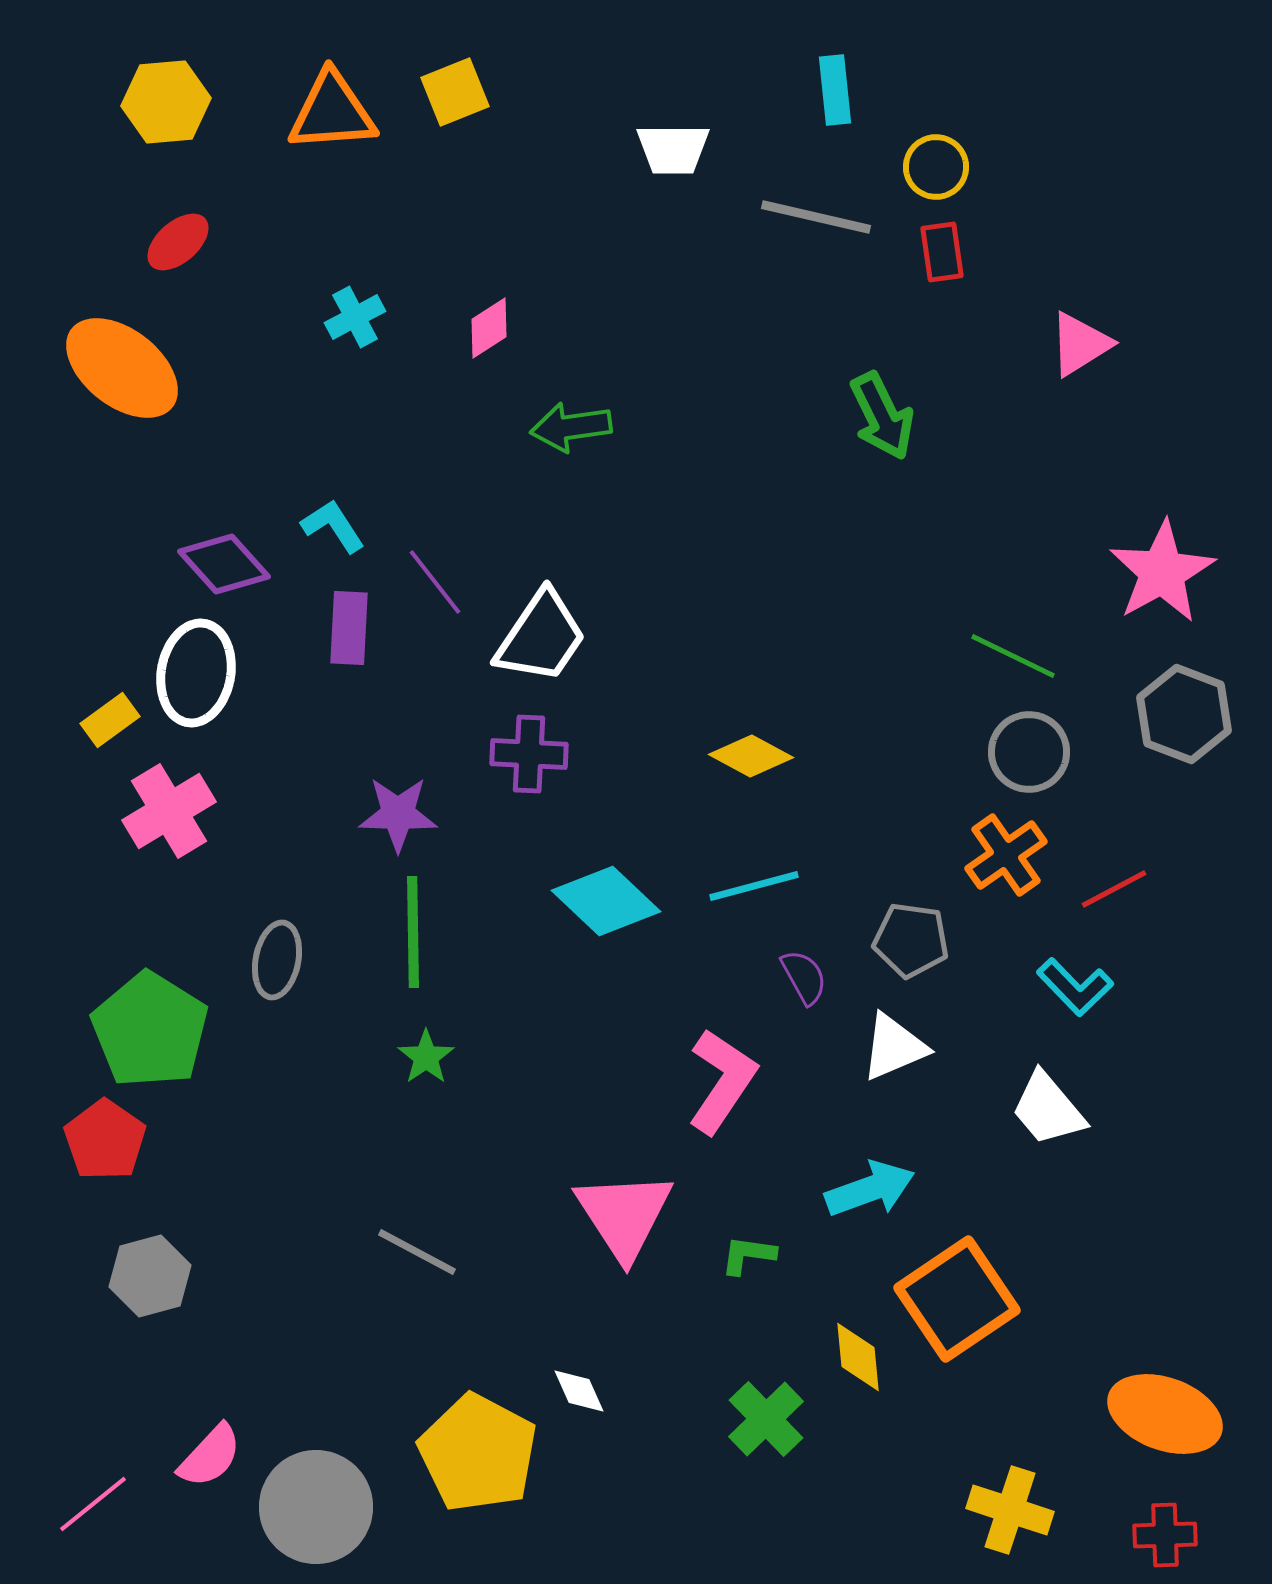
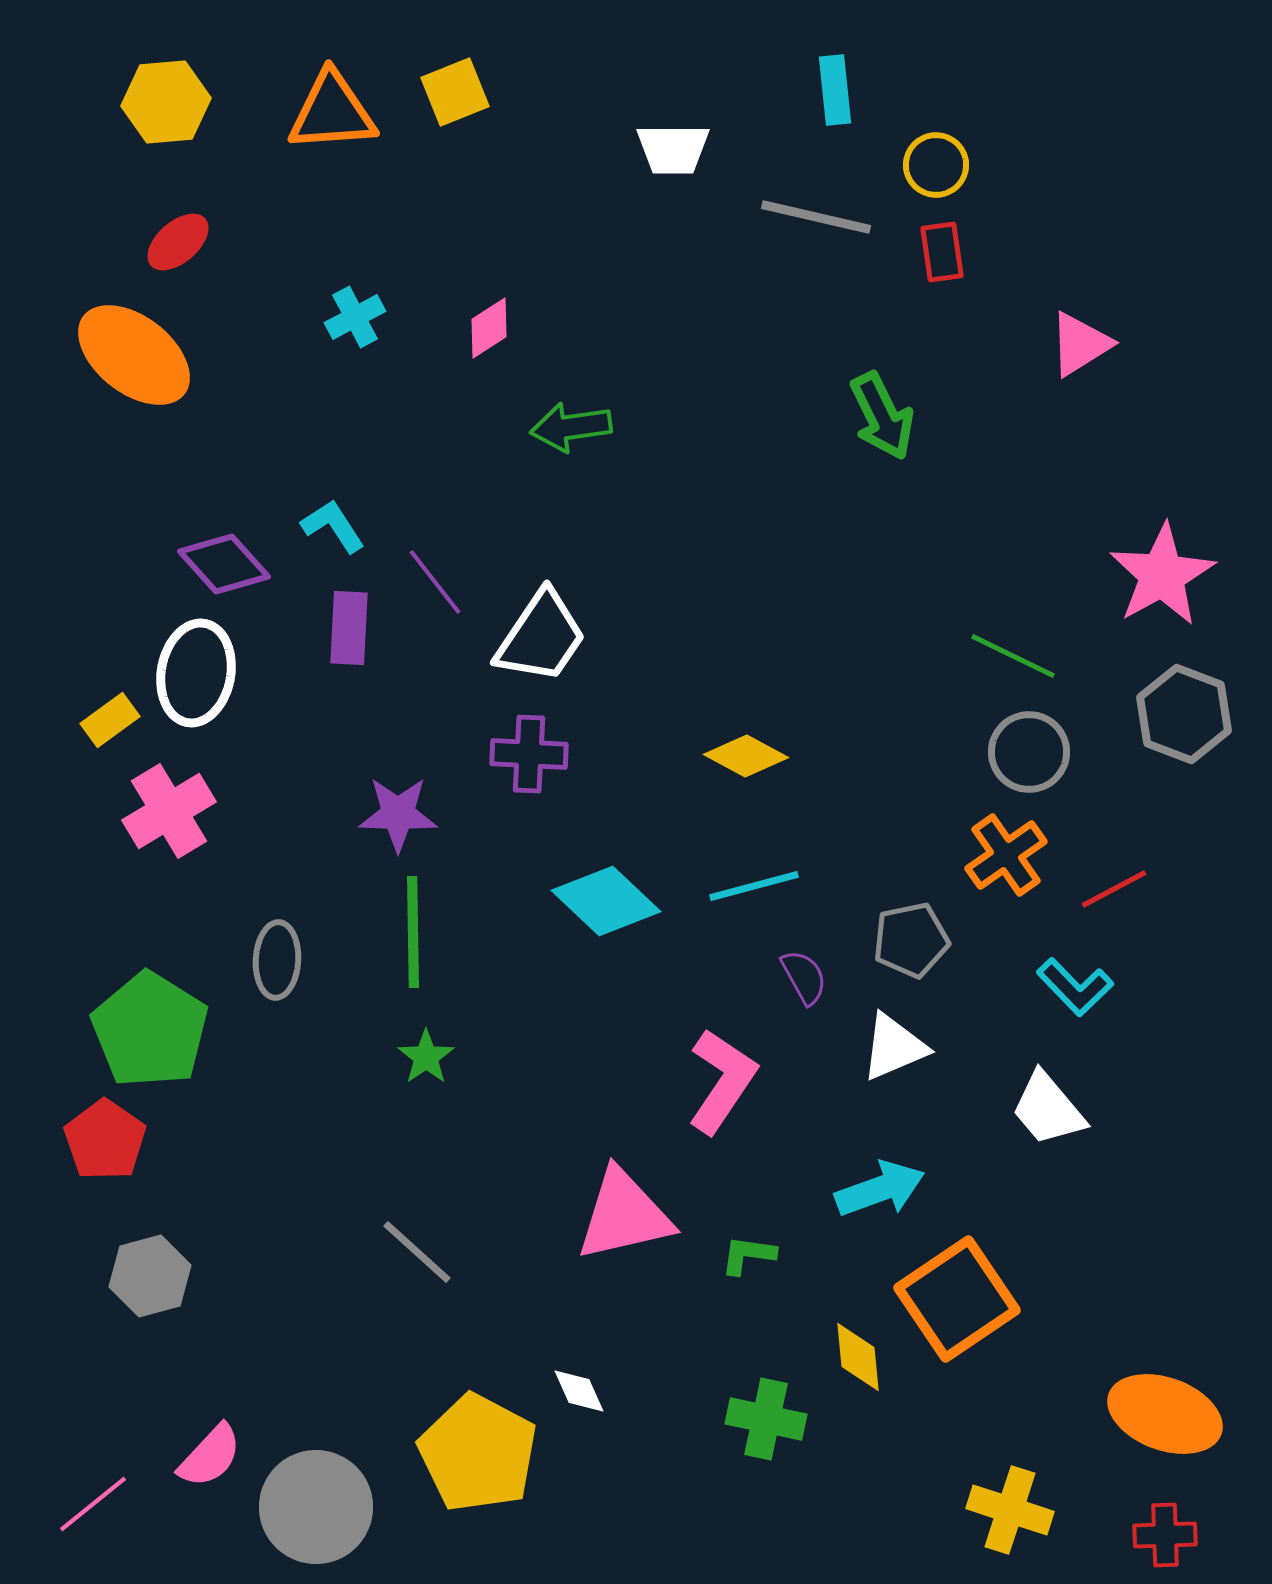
yellow circle at (936, 167): moved 2 px up
orange ellipse at (122, 368): moved 12 px right, 13 px up
pink star at (1162, 572): moved 3 px down
yellow diamond at (751, 756): moved 5 px left
gray pentagon at (911, 940): rotated 20 degrees counterclockwise
gray ellipse at (277, 960): rotated 8 degrees counterclockwise
cyan arrow at (870, 1189): moved 10 px right
pink triangle at (624, 1215): rotated 50 degrees clockwise
gray line at (417, 1252): rotated 14 degrees clockwise
green cross at (766, 1419): rotated 34 degrees counterclockwise
